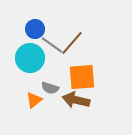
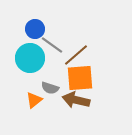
brown line: moved 4 px right, 12 px down; rotated 8 degrees clockwise
orange square: moved 2 px left, 1 px down
